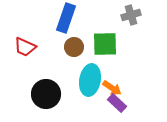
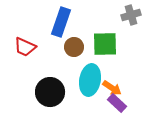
blue rectangle: moved 5 px left, 4 px down
black circle: moved 4 px right, 2 px up
